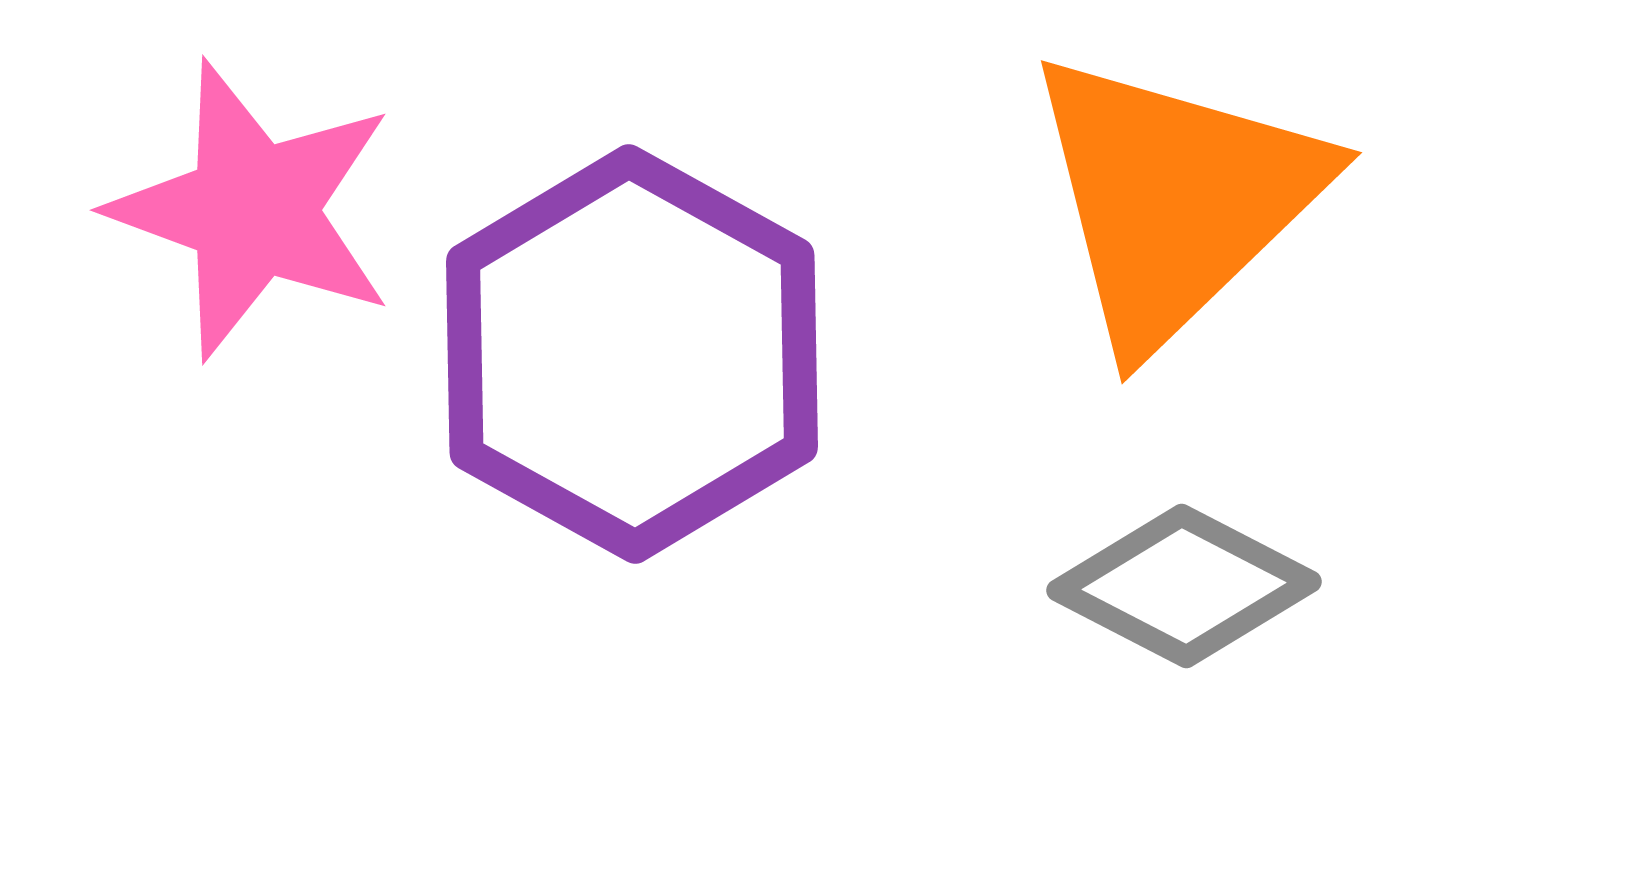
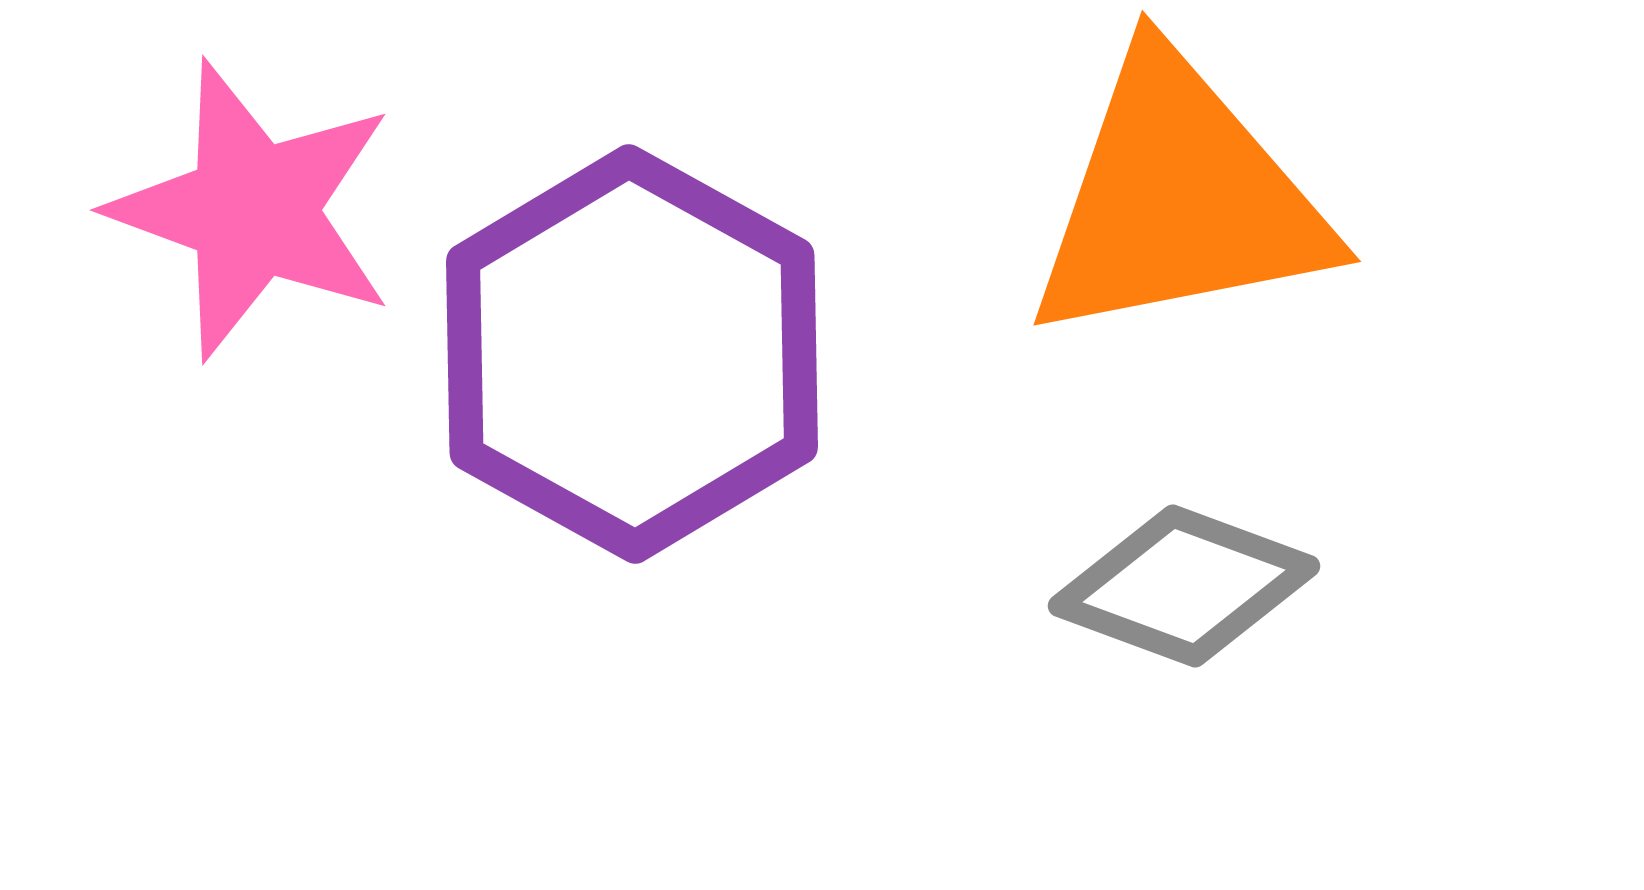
orange triangle: moved 4 px right; rotated 33 degrees clockwise
gray diamond: rotated 7 degrees counterclockwise
